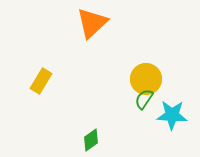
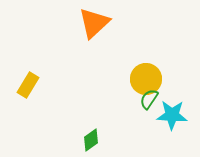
orange triangle: moved 2 px right
yellow rectangle: moved 13 px left, 4 px down
green semicircle: moved 5 px right
